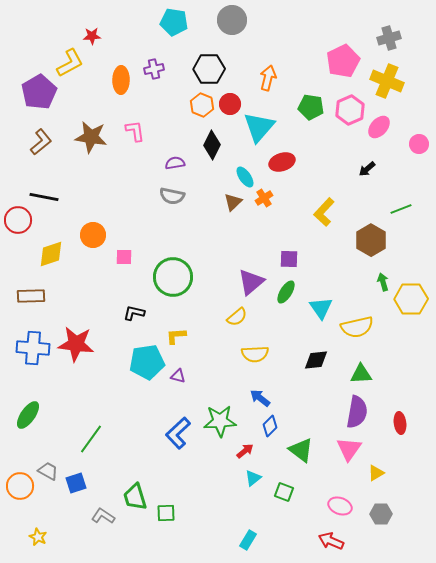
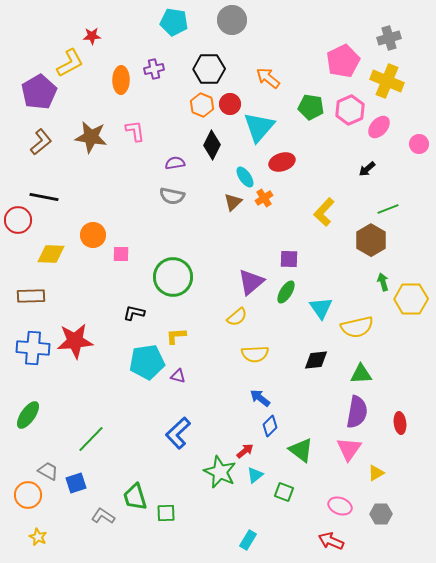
orange arrow at (268, 78): rotated 65 degrees counterclockwise
green line at (401, 209): moved 13 px left
yellow diamond at (51, 254): rotated 20 degrees clockwise
pink square at (124, 257): moved 3 px left, 3 px up
red star at (76, 344): moved 1 px left, 3 px up; rotated 12 degrees counterclockwise
green star at (220, 421): moved 51 px down; rotated 28 degrees clockwise
green line at (91, 439): rotated 8 degrees clockwise
cyan triangle at (253, 478): moved 2 px right, 3 px up
orange circle at (20, 486): moved 8 px right, 9 px down
